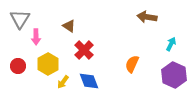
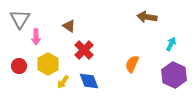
red circle: moved 1 px right
